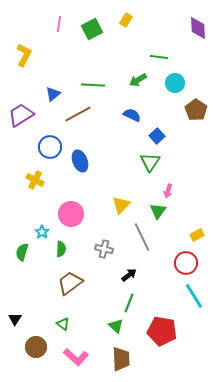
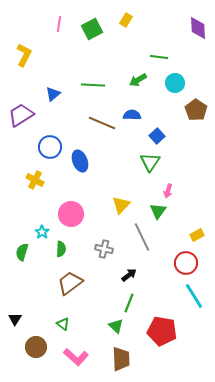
brown line at (78, 114): moved 24 px right, 9 px down; rotated 52 degrees clockwise
blue semicircle at (132, 115): rotated 24 degrees counterclockwise
